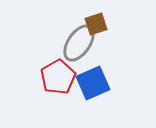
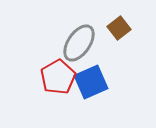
brown square: moved 23 px right, 4 px down; rotated 20 degrees counterclockwise
blue square: moved 2 px left, 1 px up
